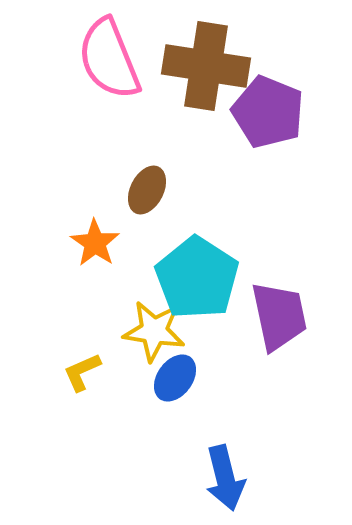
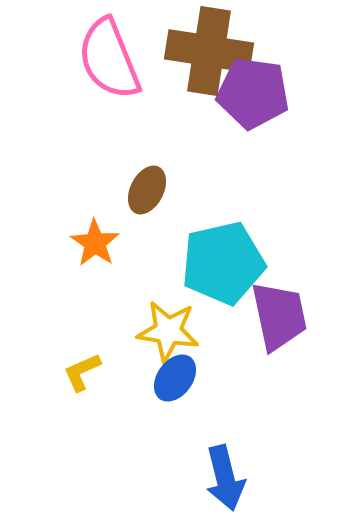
brown cross: moved 3 px right, 15 px up
purple pentagon: moved 15 px left, 19 px up; rotated 14 degrees counterclockwise
cyan pentagon: moved 26 px right, 15 px up; rotated 26 degrees clockwise
yellow star: moved 14 px right
